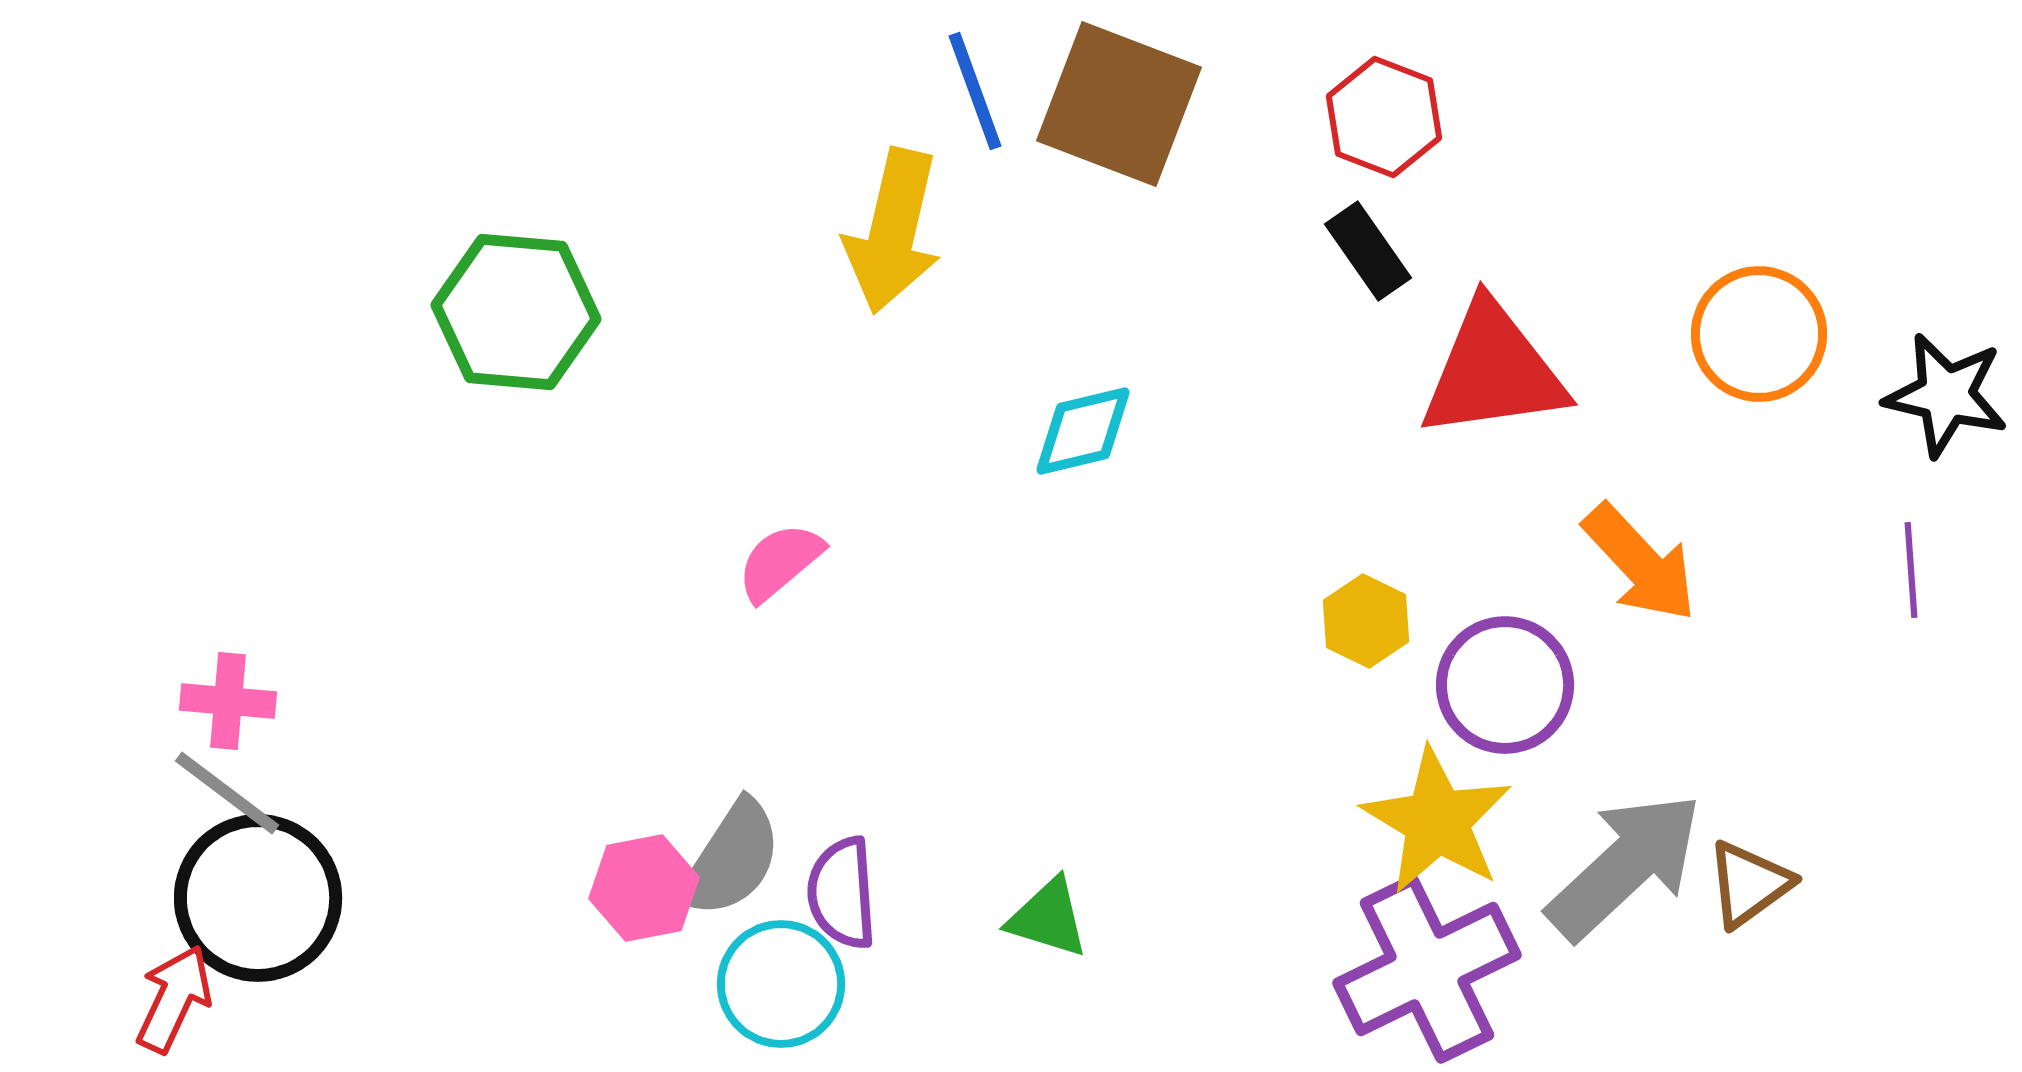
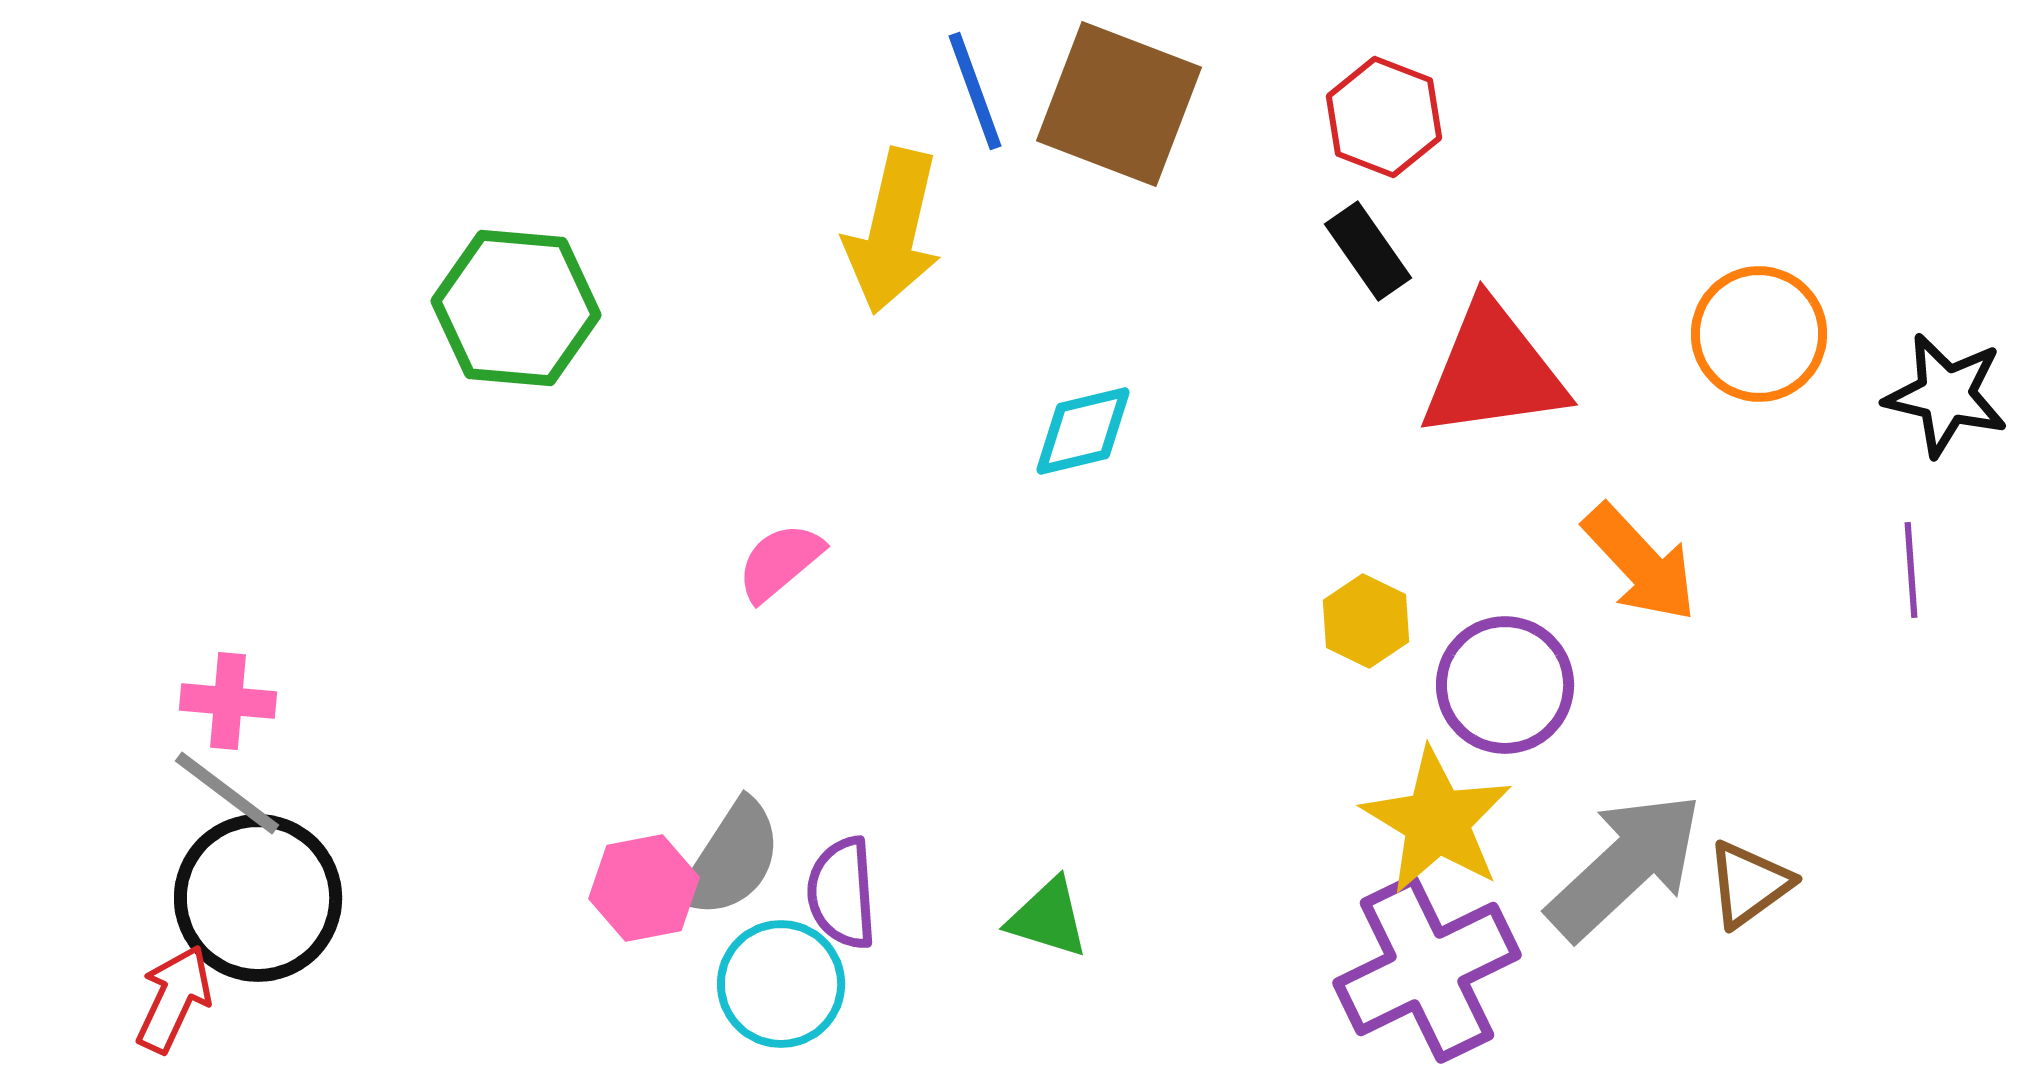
green hexagon: moved 4 px up
